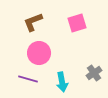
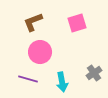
pink circle: moved 1 px right, 1 px up
